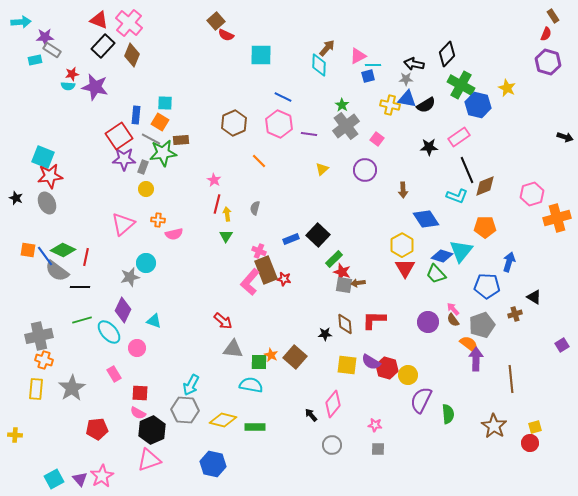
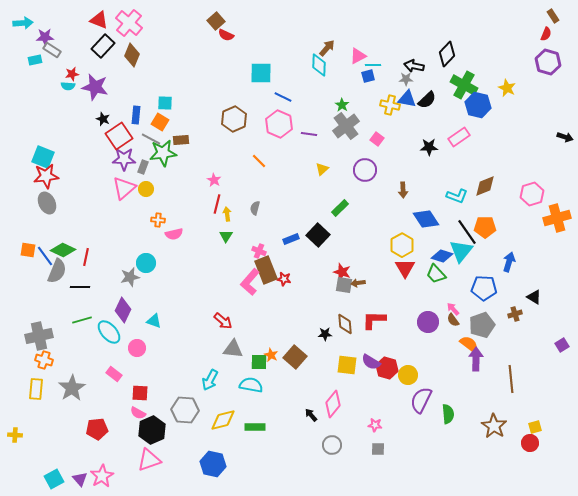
cyan arrow at (21, 22): moved 2 px right, 1 px down
cyan square at (261, 55): moved 18 px down
black arrow at (414, 64): moved 2 px down
green cross at (461, 85): moved 3 px right
black semicircle at (426, 105): moved 1 px right, 5 px up; rotated 12 degrees counterclockwise
brown hexagon at (234, 123): moved 4 px up
black line at (467, 170): moved 62 px down; rotated 12 degrees counterclockwise
red star at (50, 176): moved 4 px left
black star at (16, 198): moved 87 px right, 79 px up
pink triangle at (123, 224): moved 1 px right, 36 px up
green rectangle at (334, 259): moved 6 px right, 51 px up
gray semicircle at (57, 271): rotated 105 degrees counterclockwise
blue pentagon at (487, 286): moved 3 px left, 2 px down
pink rectangle at (114, 374): rotated 21 degrees counterclockwise
cyan arrow at (191, 385): moved 19 px right, 5 px up
yellow diamond at (223, 420): rotated 28 degrees counterclockwise
